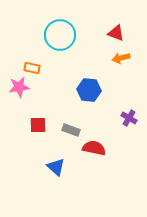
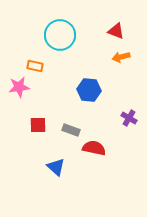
red triangle: moved 2 px up
orange arrow: moved 1 px up
orange rectangle: moved 3 px right, 2 px up
